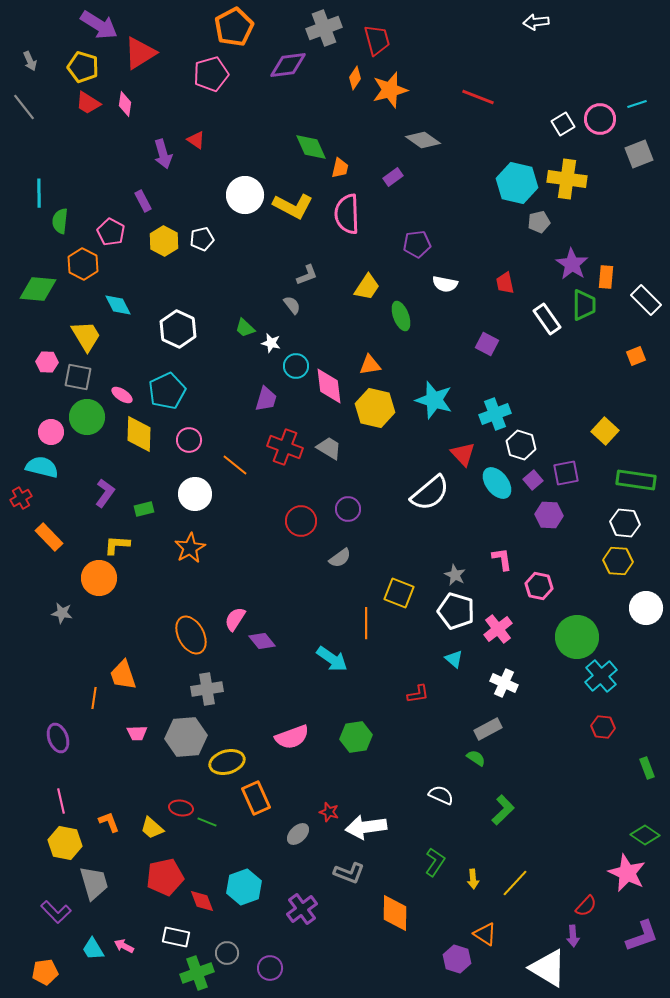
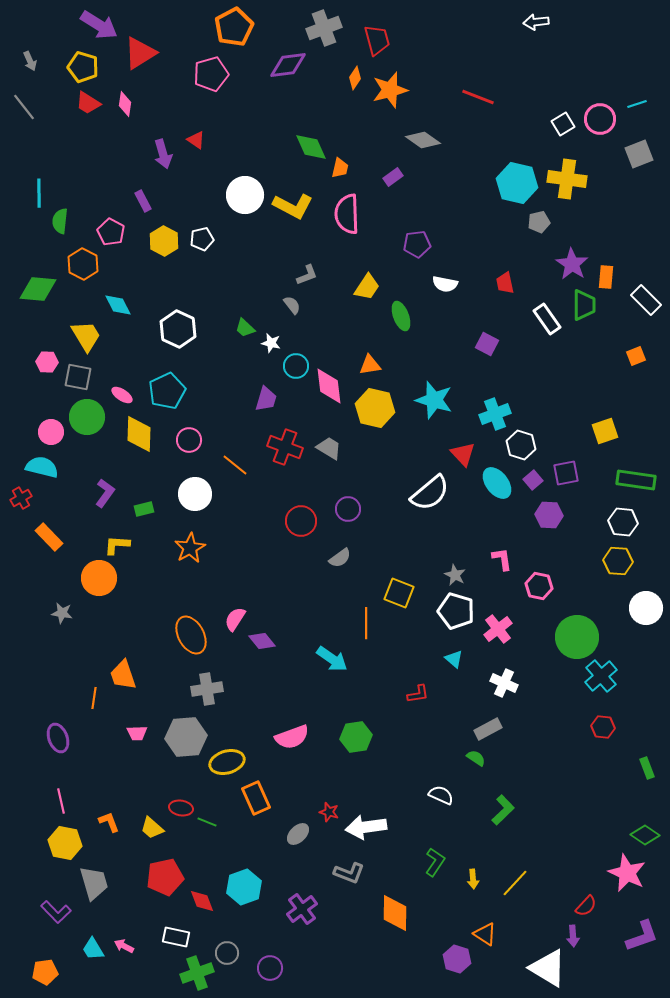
yellow square at (605, 431): rotated 28 degrees clockwise
white hexagon at (625, 523): moved 2 px left, 1 px up
